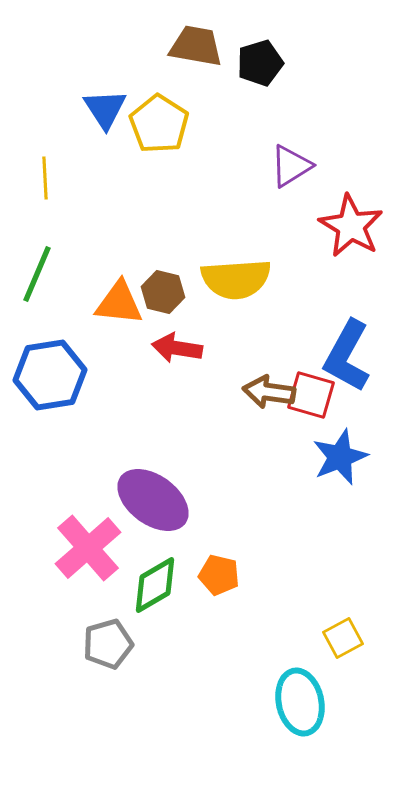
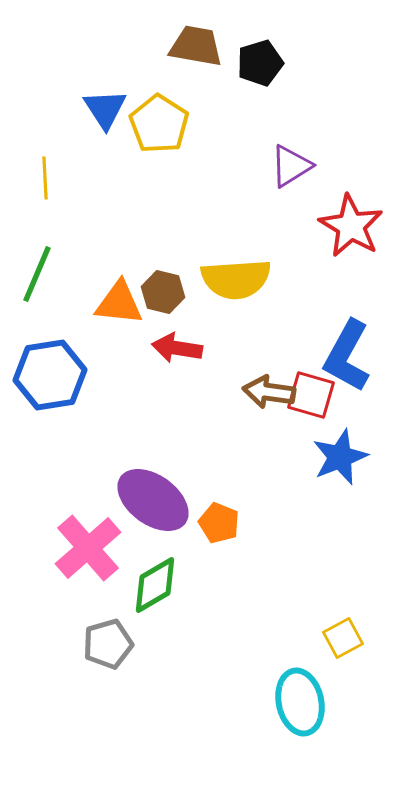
orange pentagon: moved 52 px up; rotated 9 degrees clockwise
